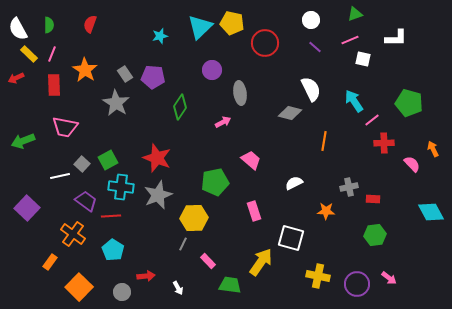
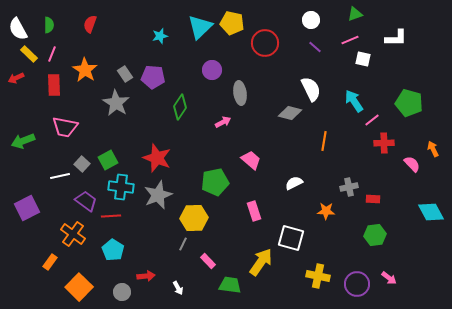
purple square at (27, 208): rotated 20 degrees clockwise
